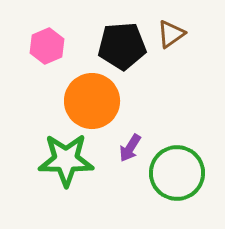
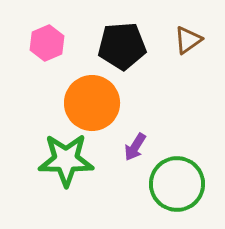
brown triangle: moved 17 px right, 6 px down
pink hexagon: moved 3 px up
orange circle: moved 2 px down
purple arrow: moved 5 px right, 1 px up
green circle: moved 11 px down
